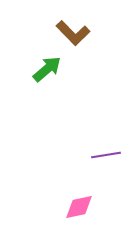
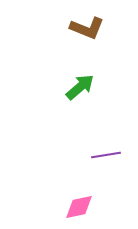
brown L-shape: moved 14 px right, 5 px up; rotated 24 degrees counterclockwise
green arrow: moved 33 px right, 18 px down
